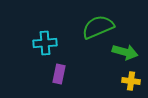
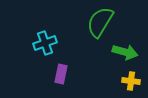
green semicircle: moved 2 px right, 5 px up; rotated 36 degrees counterclockwise
cyan cross: rotated 15 degrees counterclockwise
purple rectangle: moved 2 px right
